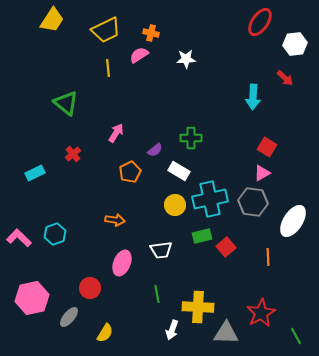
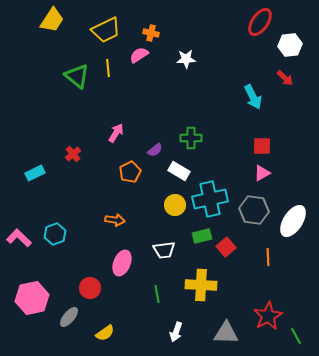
white hexagon at (295, 44): moved 5 px left, 1 px down
cyan arrow at (253, 97): rotated 30 degrees counterclockwise
green triangle at (66, 103): moved 11 px right, 27 px up
red square at (267, 147): moved 5 px left, 1 px up; rotated 30 degrees counterclockwise
gray hexagon at (253, 202): moved 1 px right, 8 px down
white trapezoid at (161, 250): moved 3 px right
yellow cross at (198, 307): moved 3 px right, 22 px up
red star at (261, 313): moved 7 px right, 3 px down
white arrow at (172, 330): moved 4 px right, 2 px down
yellow semicircle at (105, 333): rotated 24 degrees clockwise
